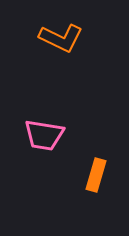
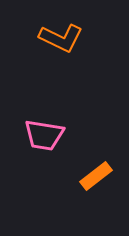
orange rectangle: moved 1 px down; rotated 36 degrees clockwise
